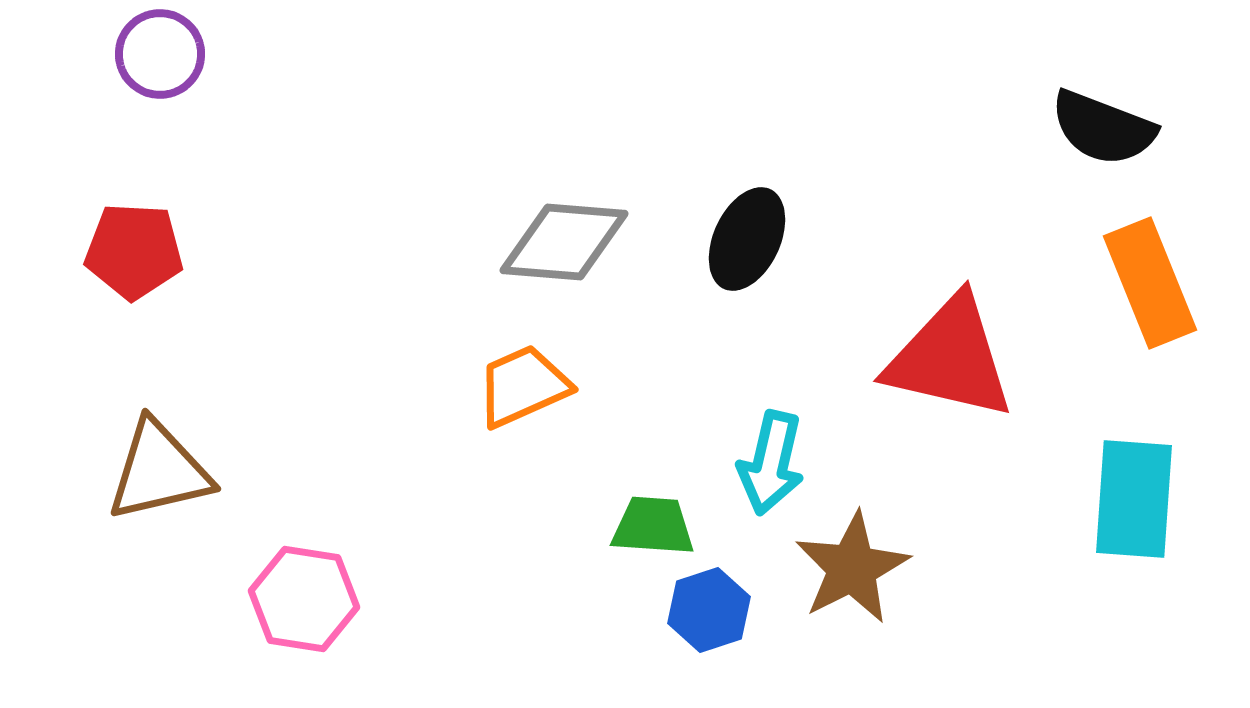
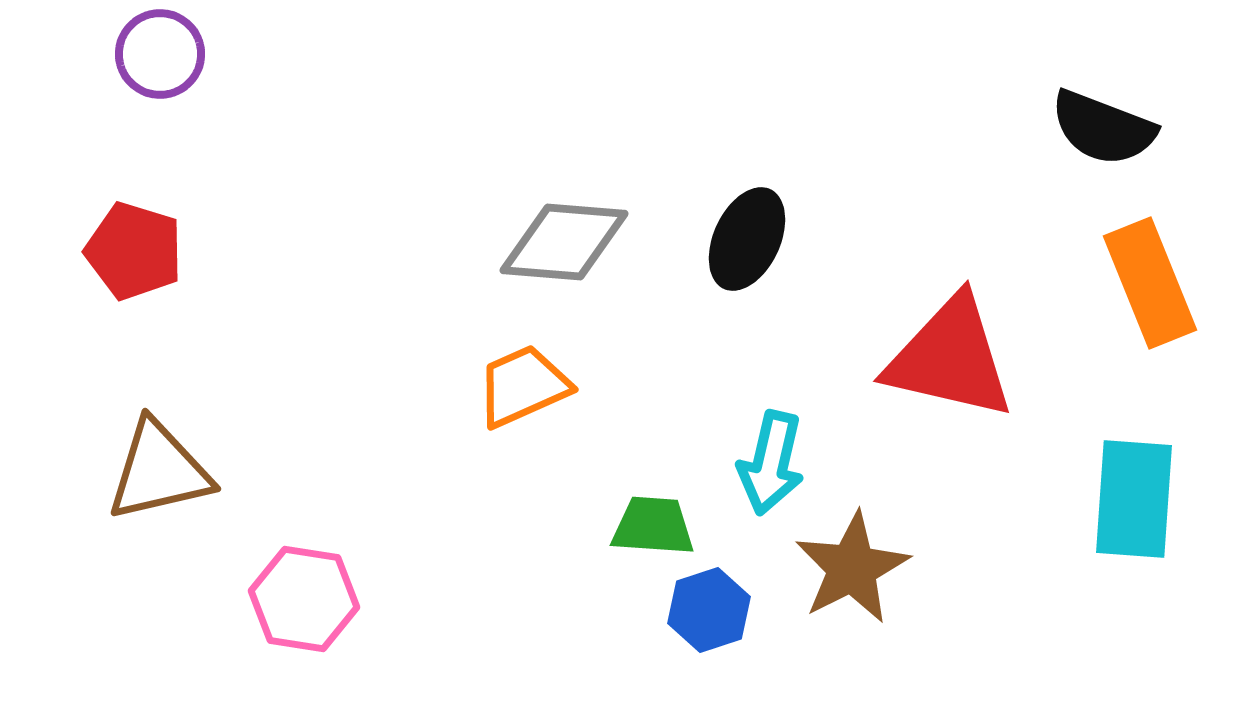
red pentagon: rotated 14 degrees clockwise
